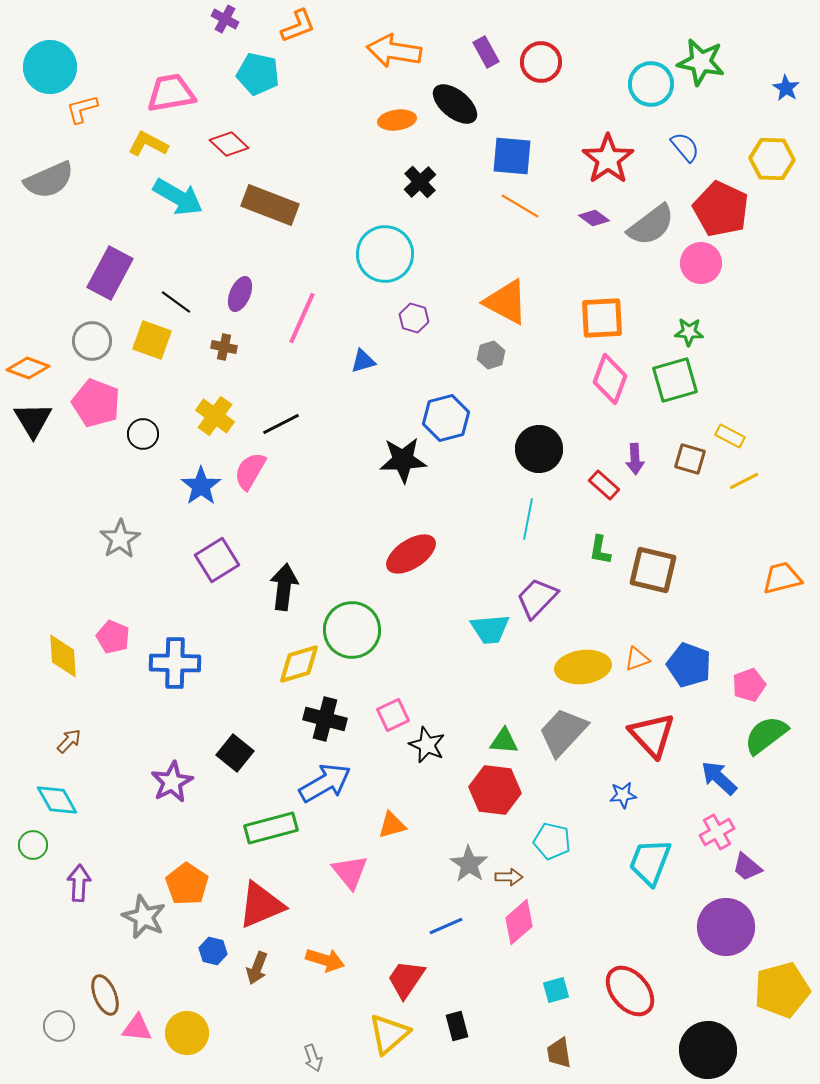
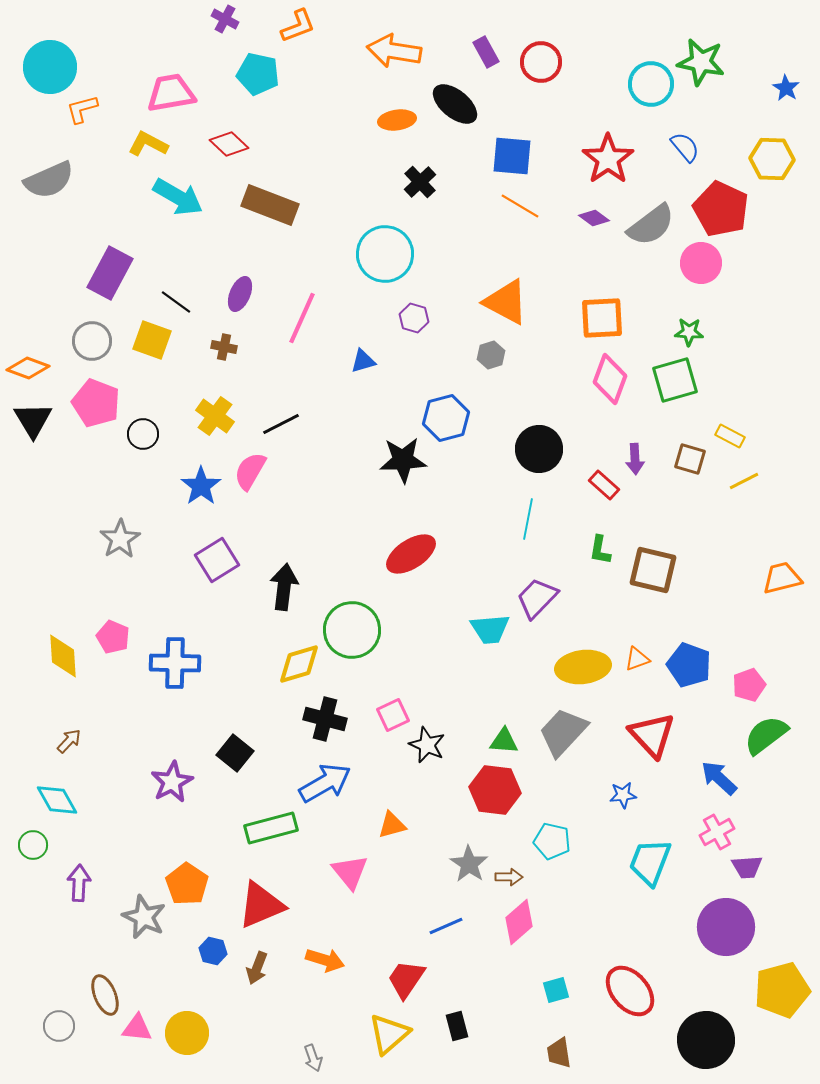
purple trapezoid at (747, 867): rotated 44 degrees counterclockwise
black circle at (708, 1050): moved 2 px left, 10 px up
